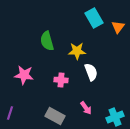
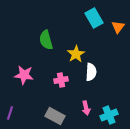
green semicircle: moved 1 px left, 1 px up
yellow star: moved 1 px left, 3 px down; rotated 30 degrees counterclockwise
white semicircle: rotated 24 degrees clockwise
pink cross: rotated 16 degrees counterclockwise
pink arrow: rotated 24 degrees clockwise
cyan cross: moved 6 px left, 2 px up
